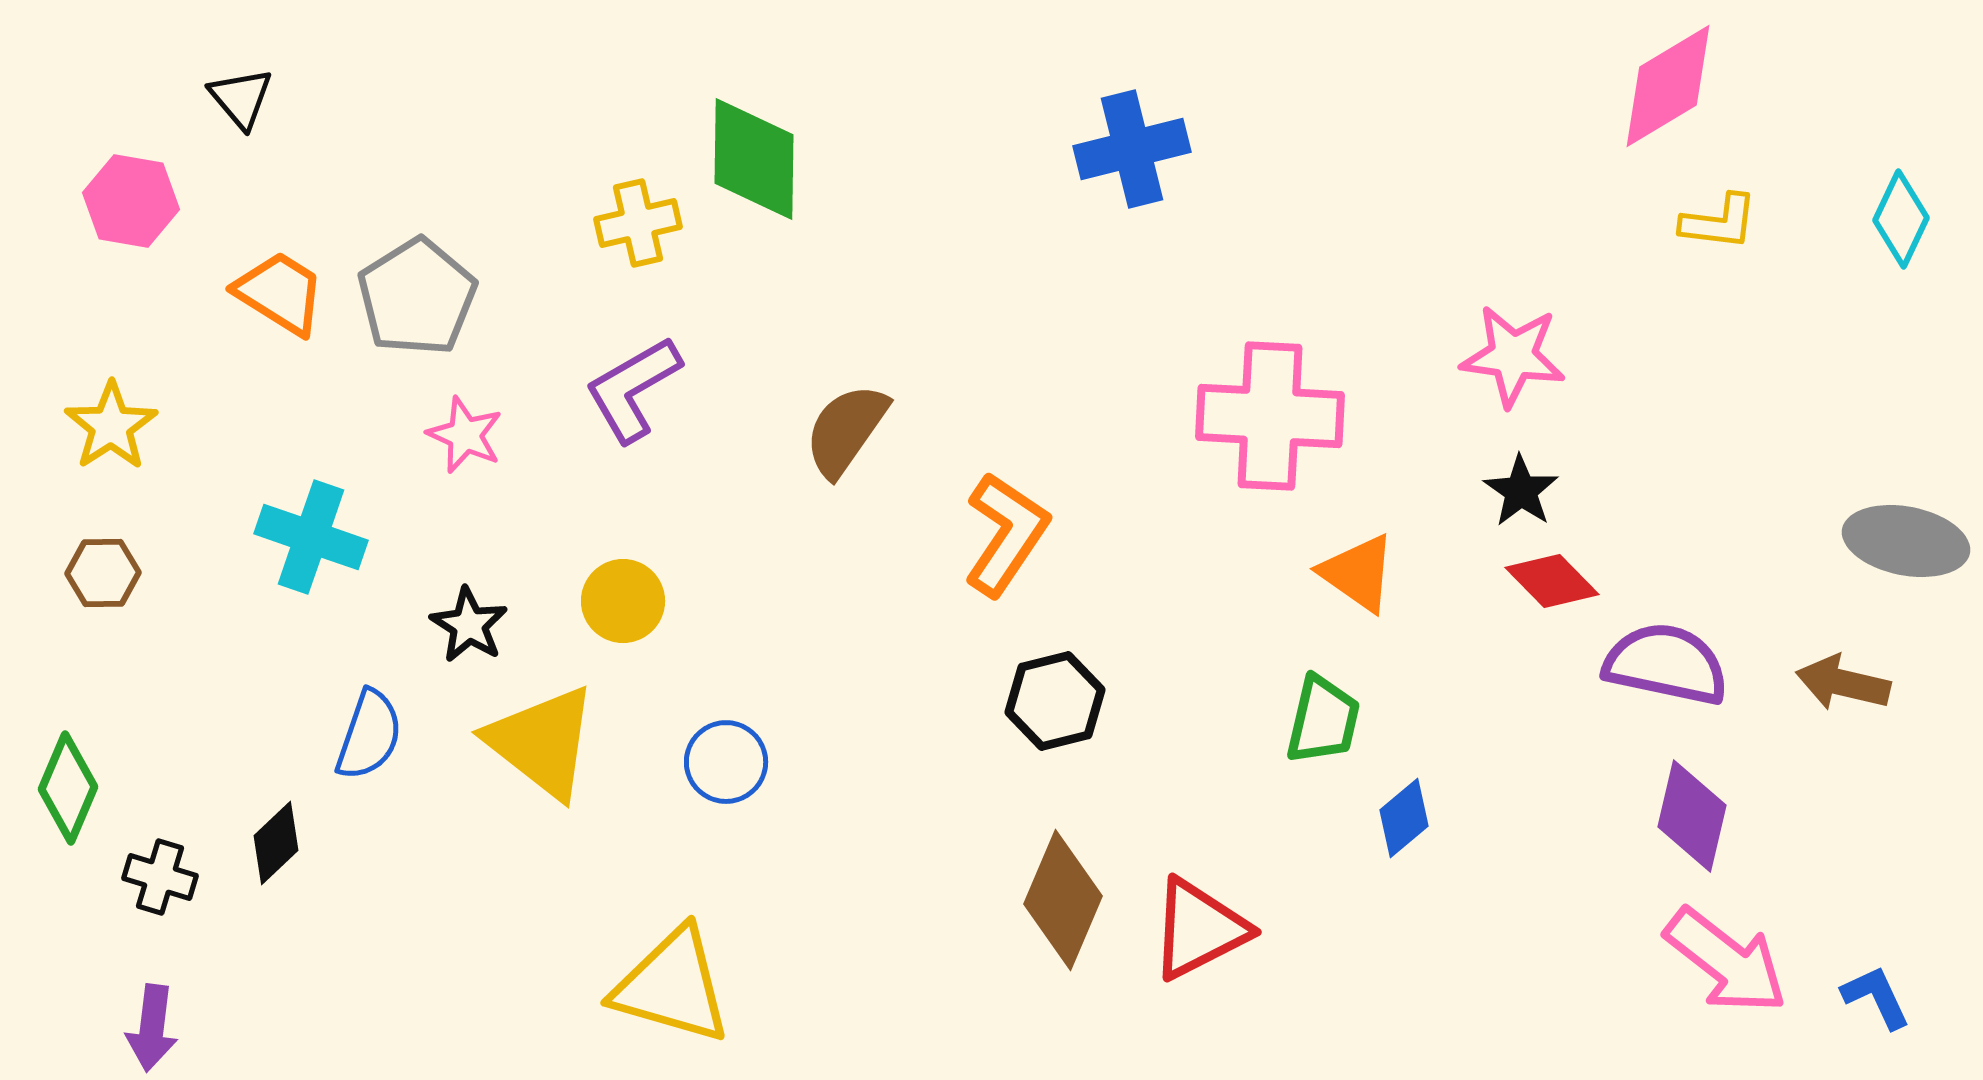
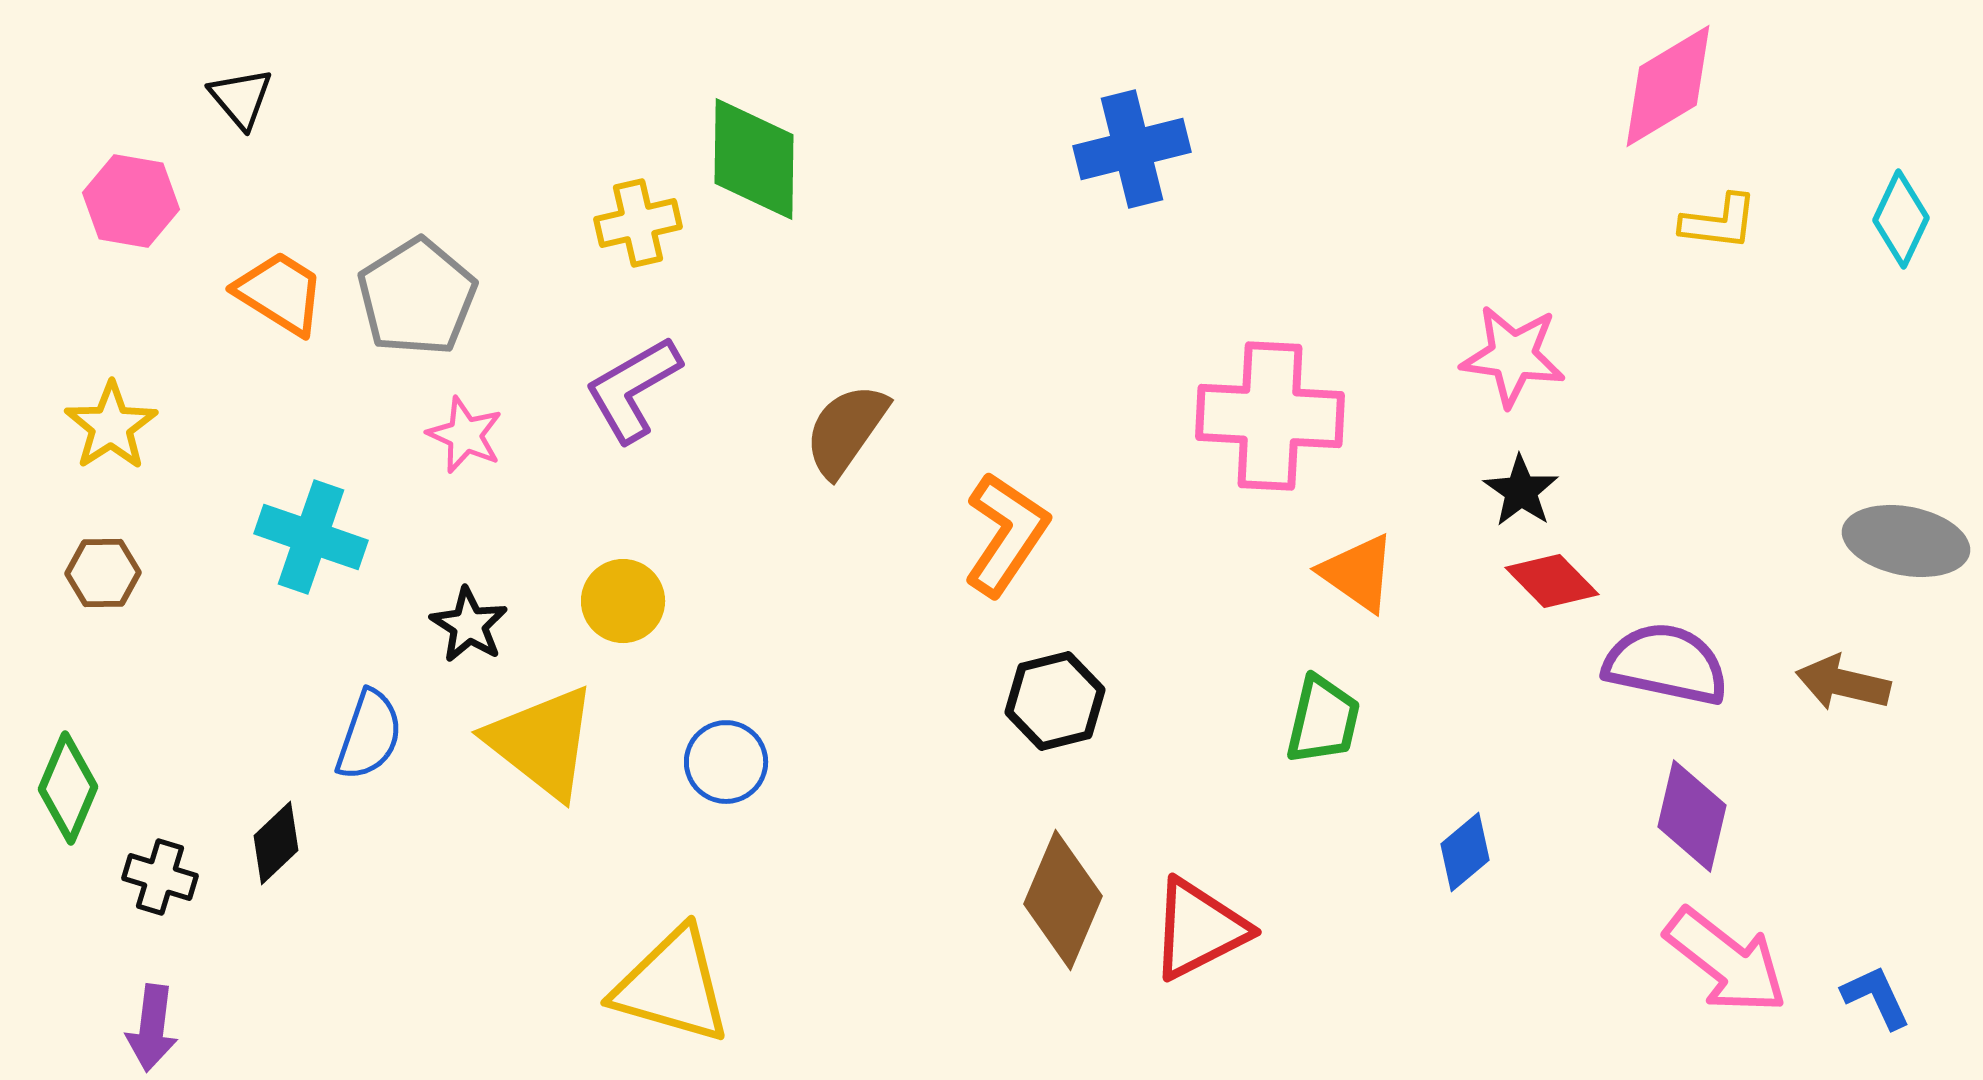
blue diamond at (1404, 818): moved 61 px right, 34 px down
